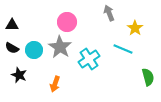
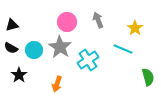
gray arrow: moved 11 px left, 7 px down
black triangle: rotated 16 degrees counterclockwise
black semicircle: moved 1 px left
cyan cross: moved 1 px left, 1 px down
black star: rotated 14 degrees clockwise
orange arrow: moved 2 px right
